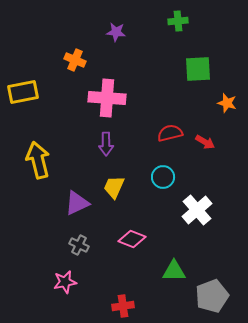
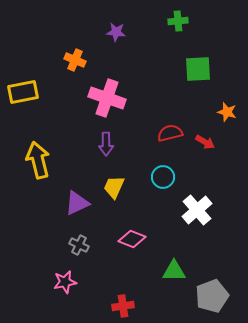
pink cross: rotated 15 degrees clockwise
orange star: moved 9 px down
